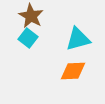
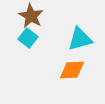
cyan triangle: moved 2 px right
orange diamond: moved 1 px left, 1 px up
